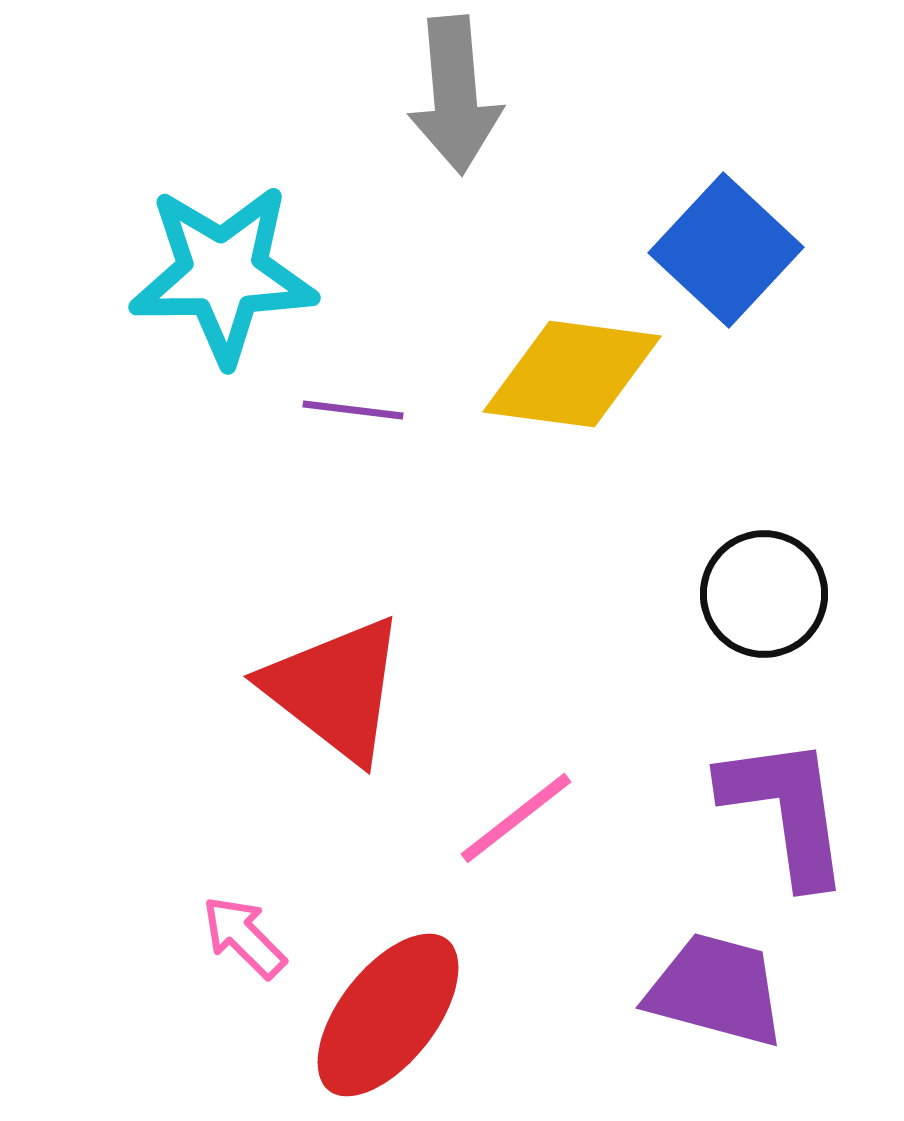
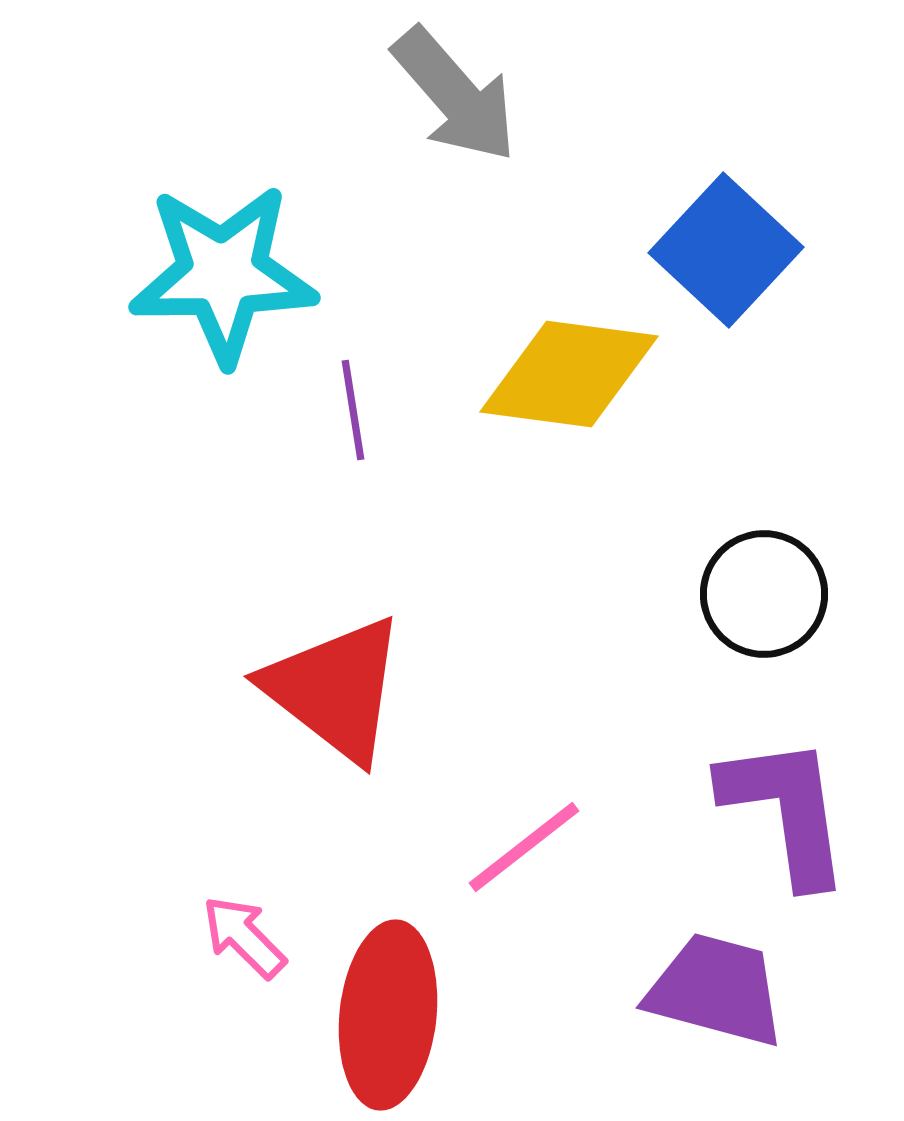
gray arrow: rotated 36 degrees counterclockwise
yellow diamond: moved 3 px left
purple line: rotated 74 degrees clockwise
pink line: moved 8 px right, 29 px down
red ellipse: rotated 32 degrees counterclockwise
